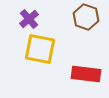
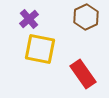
brown hexagon: rotated 15 degrees clockwise
red rectangle: moved 3 px left; rotated 48 degrees clockwise
